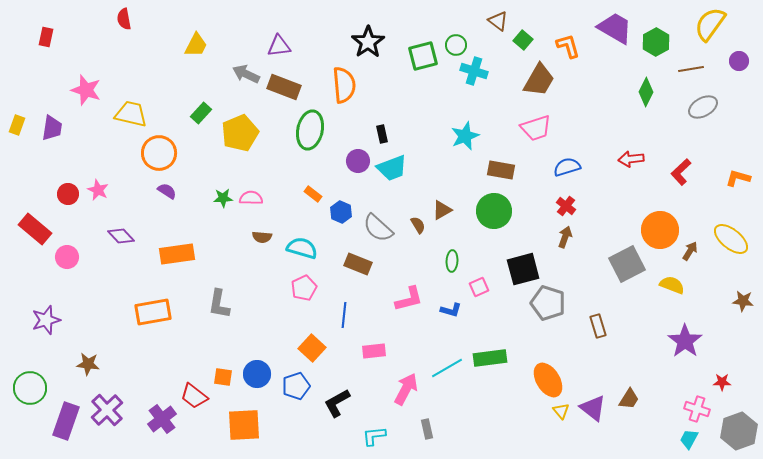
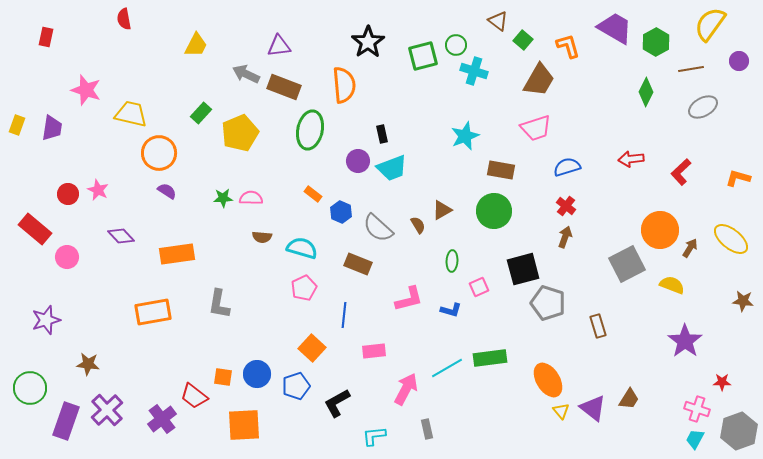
brown arrow at (690, 251): moved 3 px up
cyan trapezoid at (689, 439): moved 6 px right
